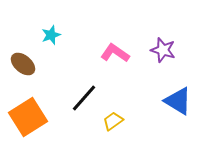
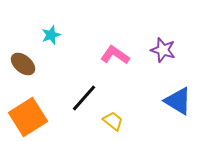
pink L-shape: moved 2 px down
yellow trapezoid: rotated 75 degrees clockwise
